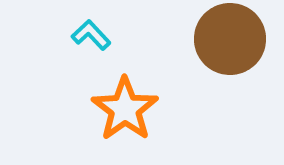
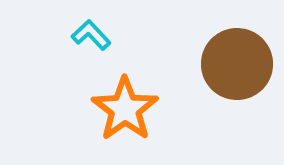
brown circle: moved 7 px right, 25 px down
